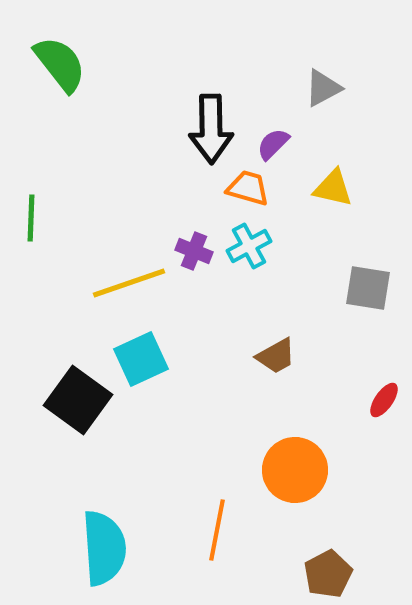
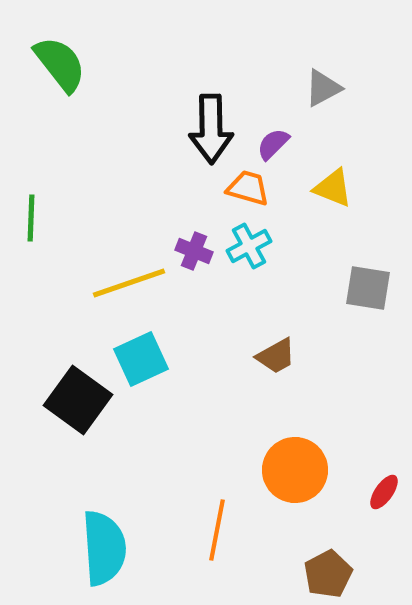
yellow triangle: rotated 9 degrees clockwise
red ellipse: moved 92 px down
